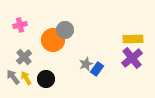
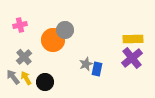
blue rectangle: rotated 24 degrees counterclockwise
black circle: moved 1 px left, 3 px down
